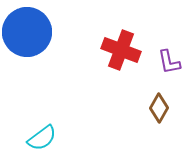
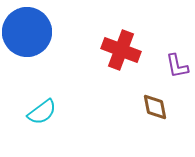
purple L-shape: moved 8 px right, 4 px down
brown diamond: moved 4 px left, 1 px up; rotated 40 degrees counterclockwise
cyan semicircle: moved 26 px up
